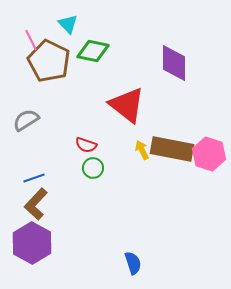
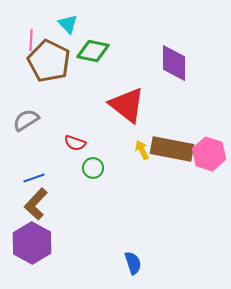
pink line: rotated 30 degrees clockwise
red semicircle: moved 11 px left, 2 px up
